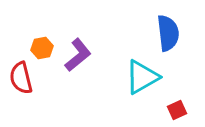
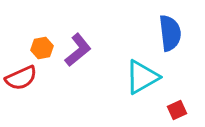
blue semicircle: moved 2 px right
purple L-shape: moved 5 px up
red semicircle: rotated 100 degrees counterclockwise
